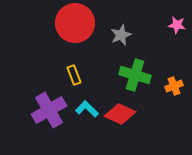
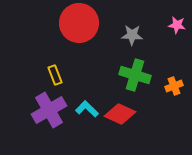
red circle: moved 4 px right
gray star: moved 11 px right; rotated 25 degrees clockwise
yellow rectangle: moved 19 px left
